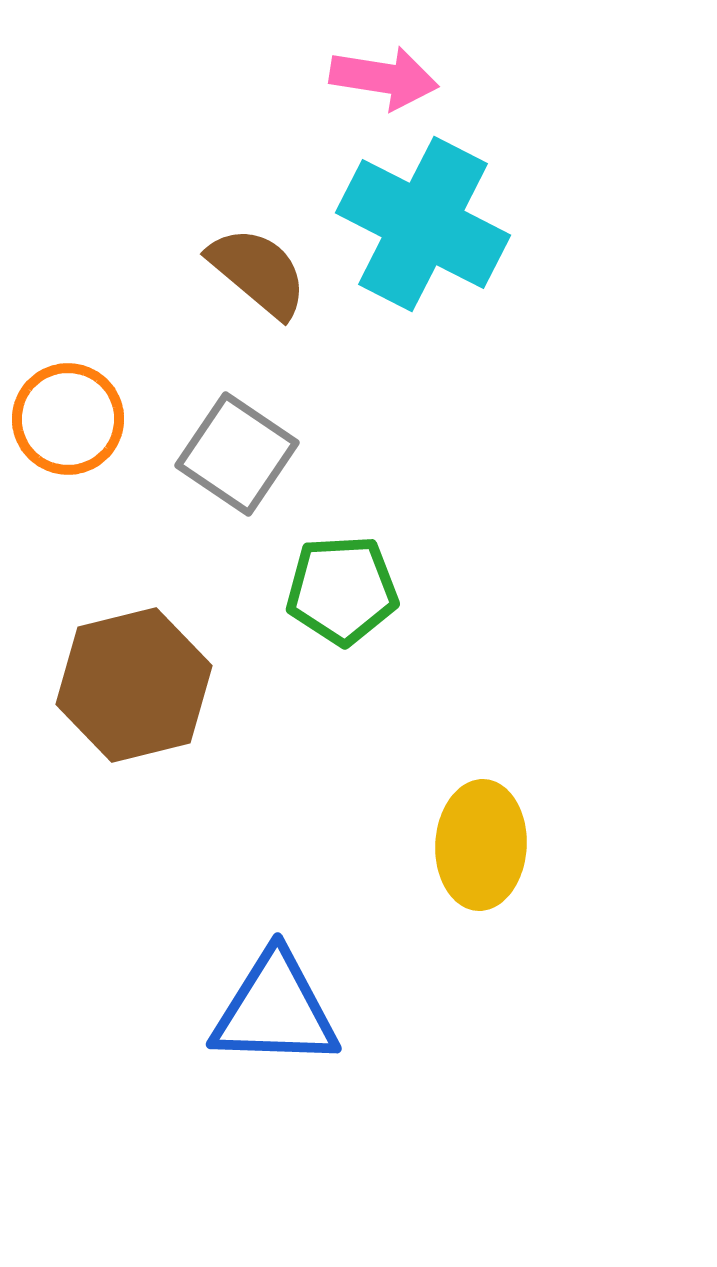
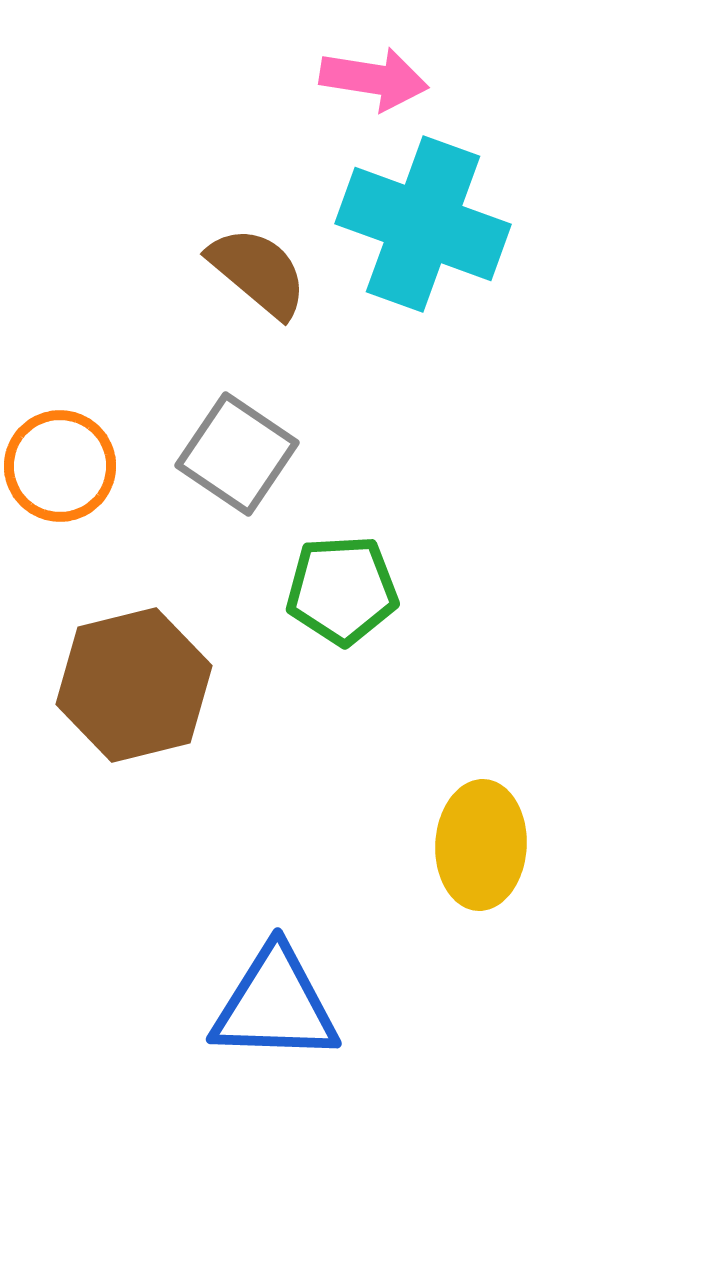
pink arrow: moved 10 px left, 1 px down
cyan cross: rotated 7 degrees counterclockwise
orange circle: moved 8 px left, 47 px down
blue triangle: moved 5 px up
